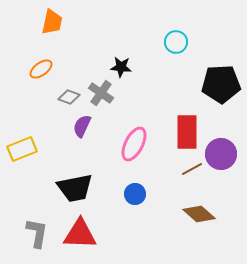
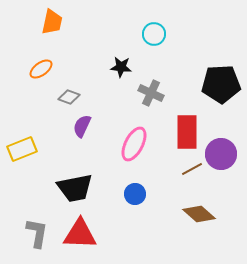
cyan circle: moved 22 px left, 8 px up
gray cross: moved 50 px right; rotated 10 degrees counterclockwise
